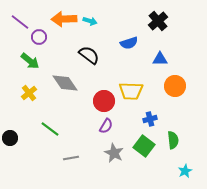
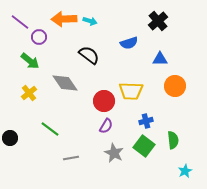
blue cross: moved 4 px left, 2 px down
